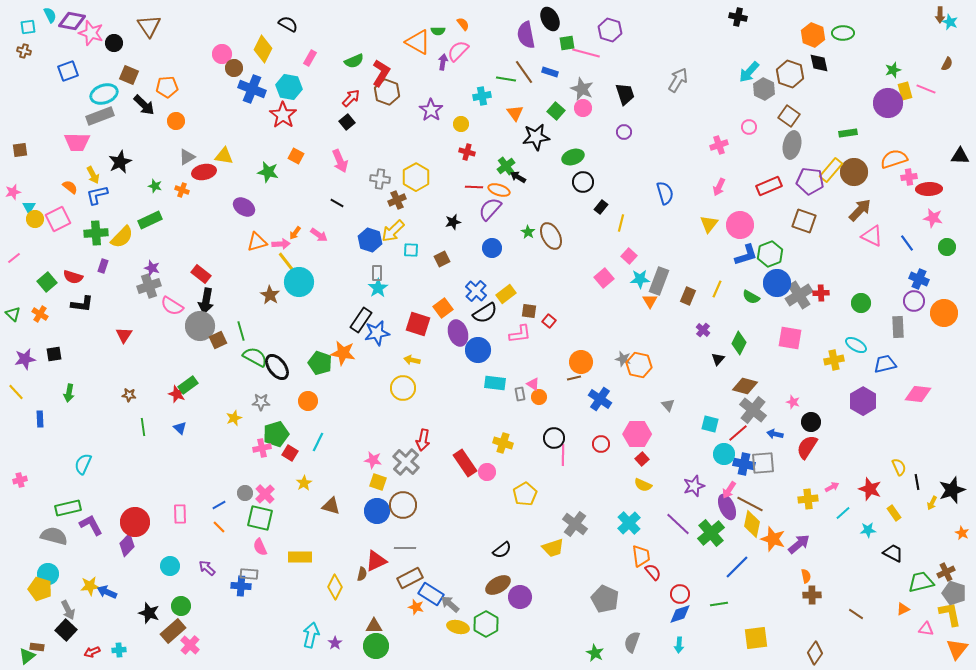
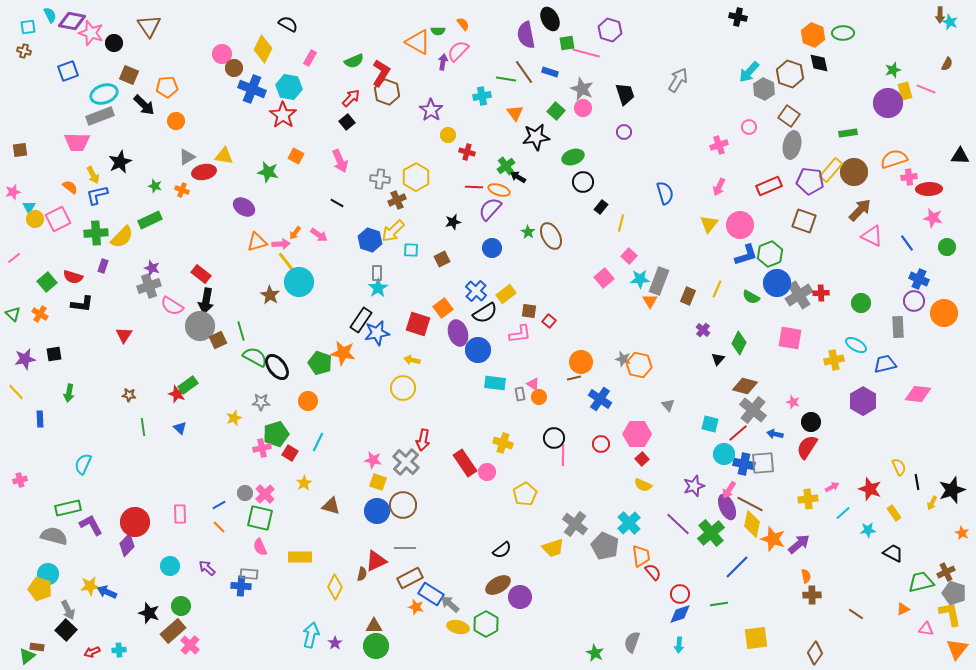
yellow circle at (461, 124): moved 13 px left, 11 px down
gray pentagon at (605, 599): moved 53 px up
